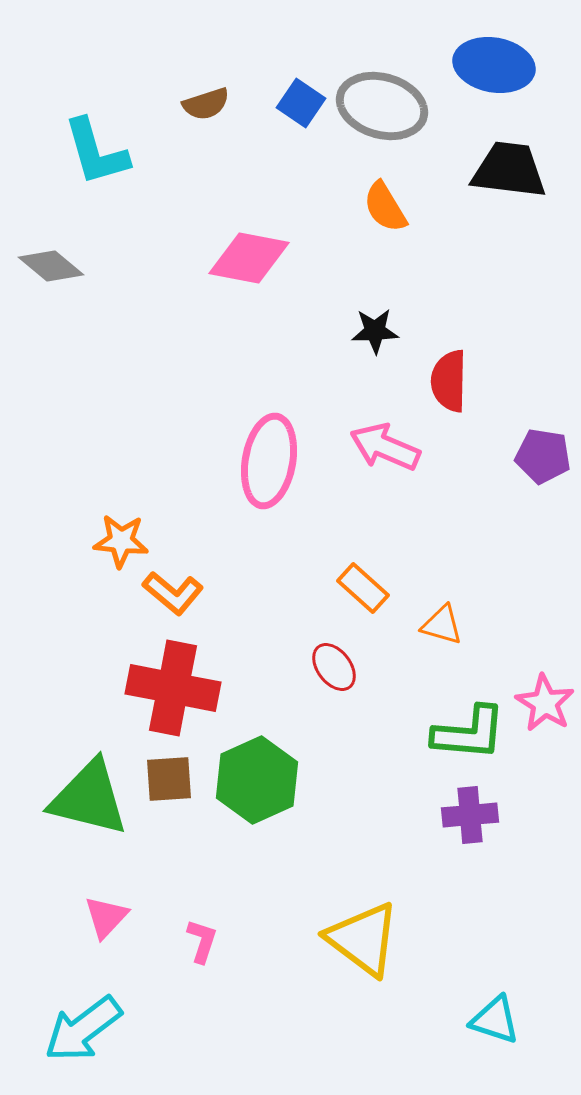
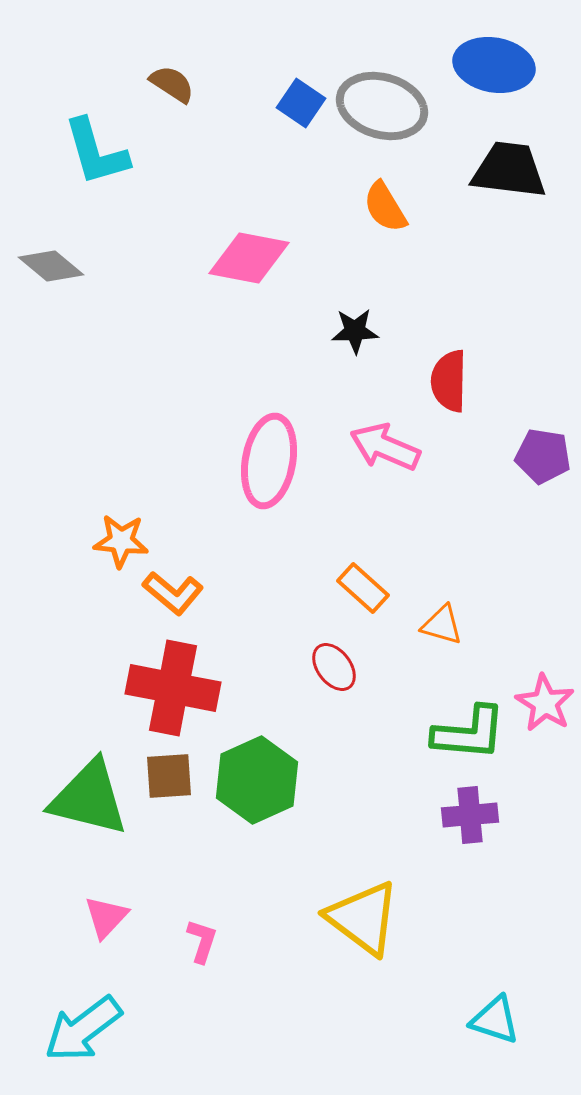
brown semicircle: moved 34 px left, 20 px up; rotated 129 degrees counterclockwise
black star: moved 20 px left
brown square: moved 3 px up
yellow triangle: moved 21 px up
